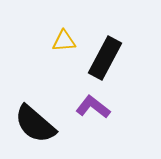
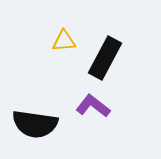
purple L-shape: moved 1 px up
black semicircle: rotated 33 degrees counterclockwise
